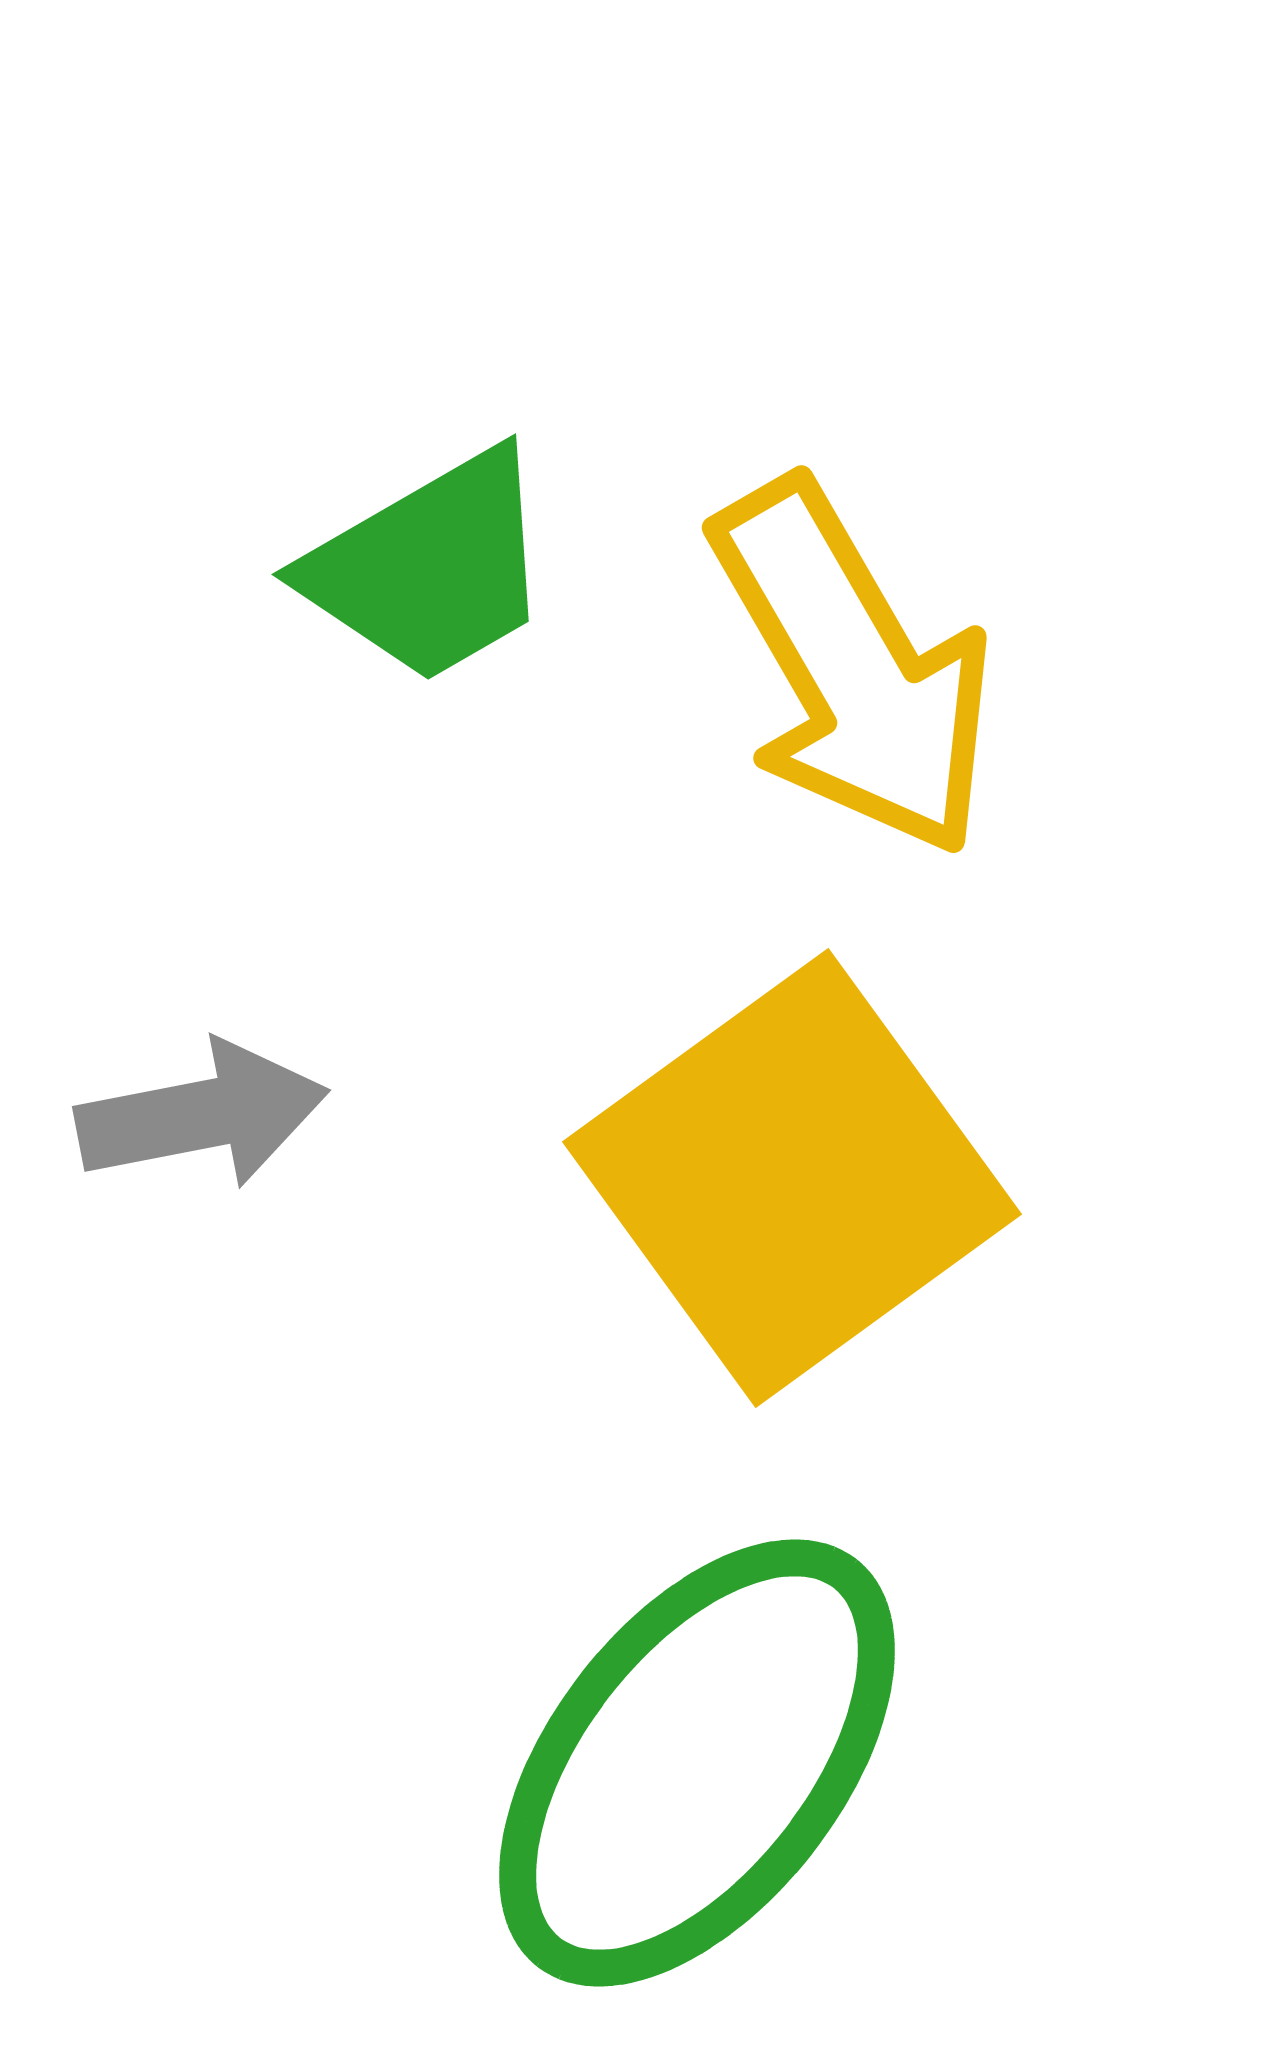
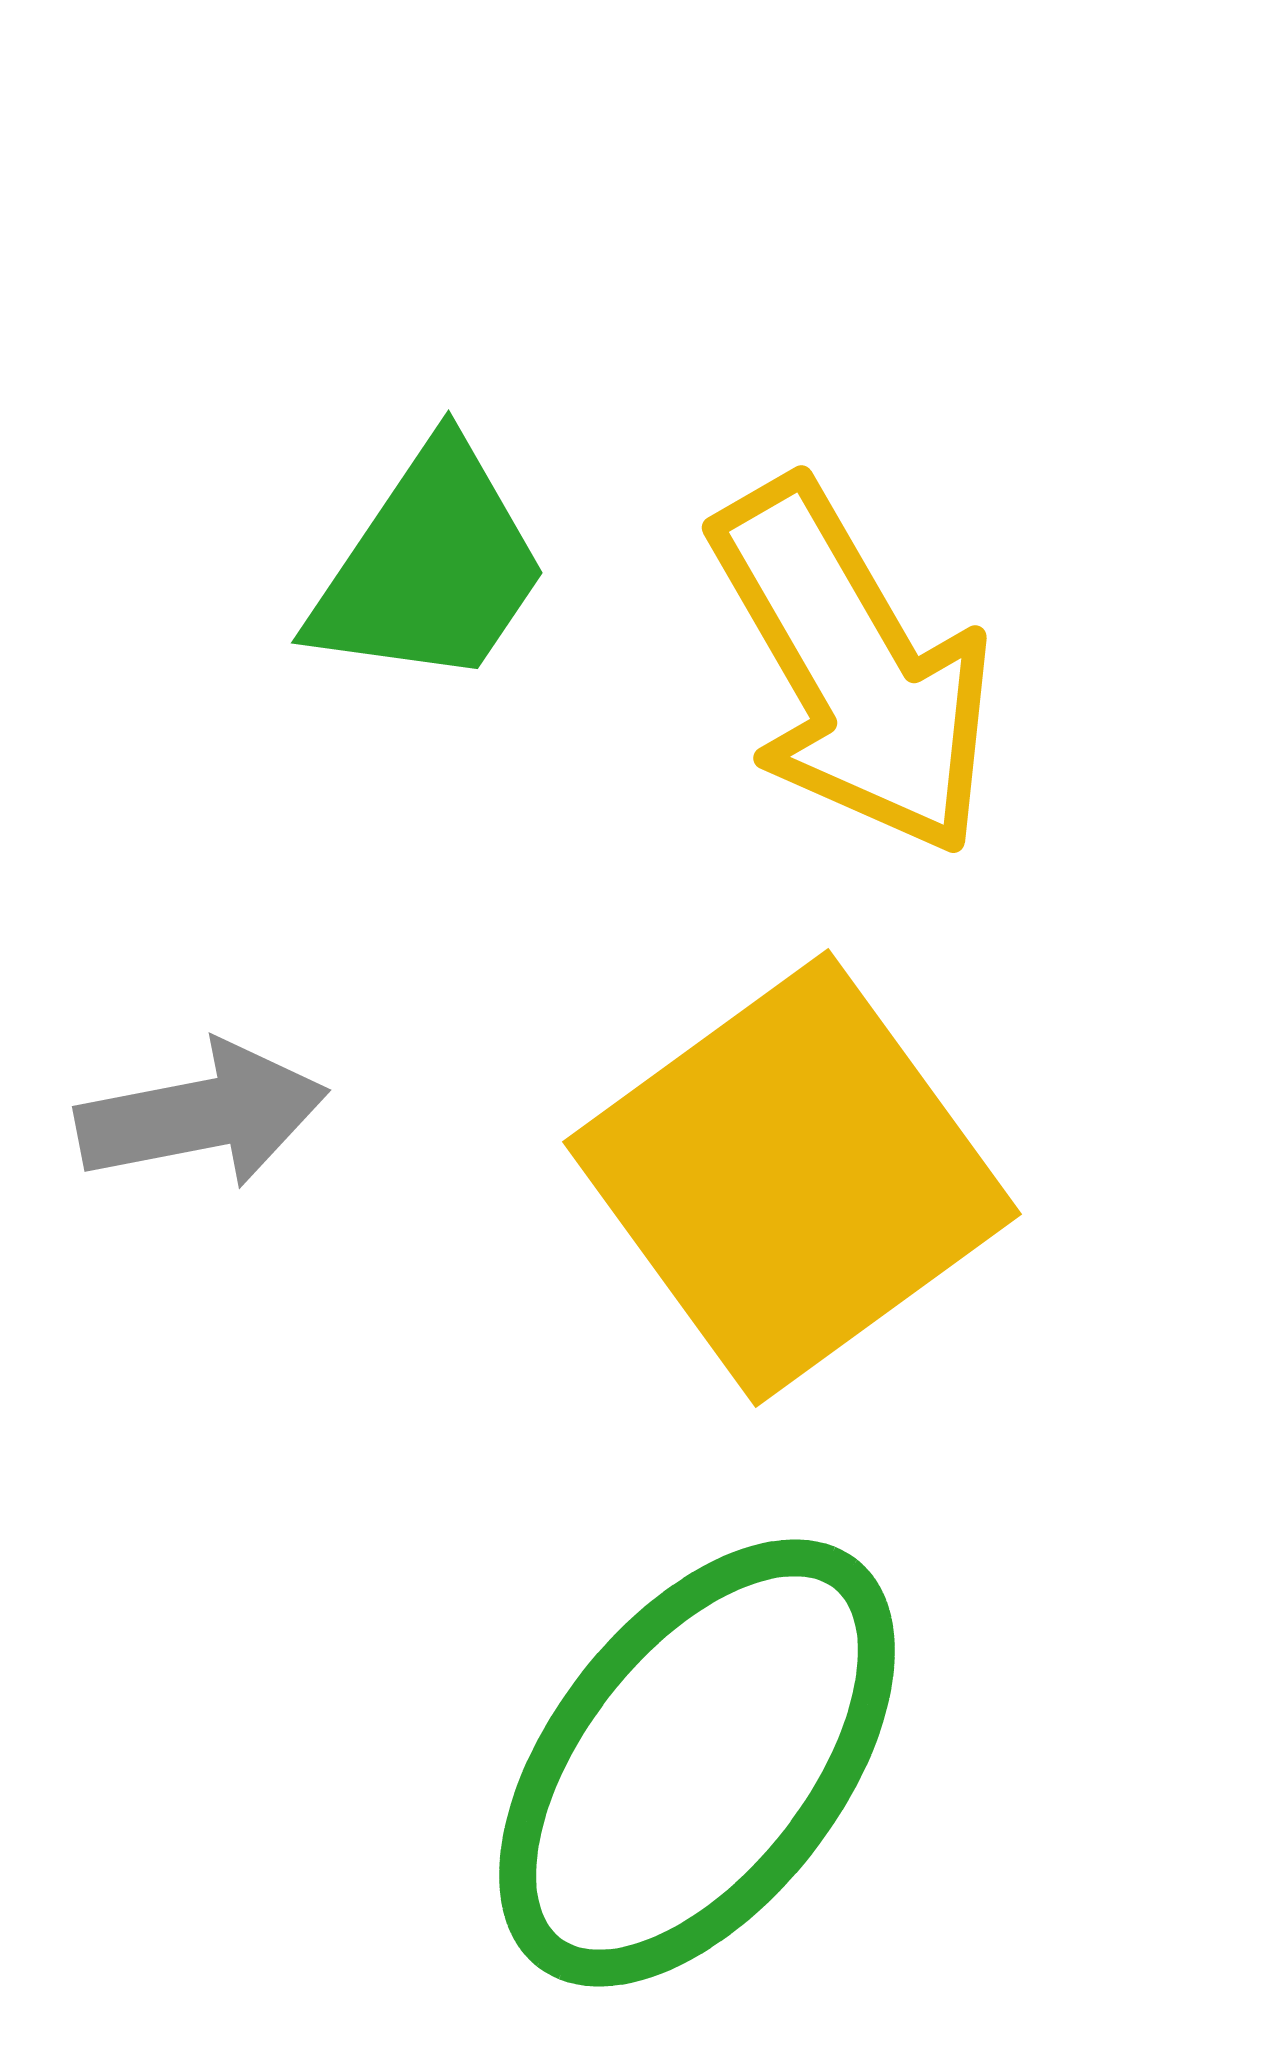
green trapezoid: rotated 26 degrees counterclockwise
